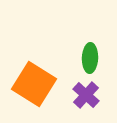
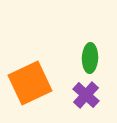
orange square: moved 4 px left, 1 px up; rotated 33 degrees clockwise
